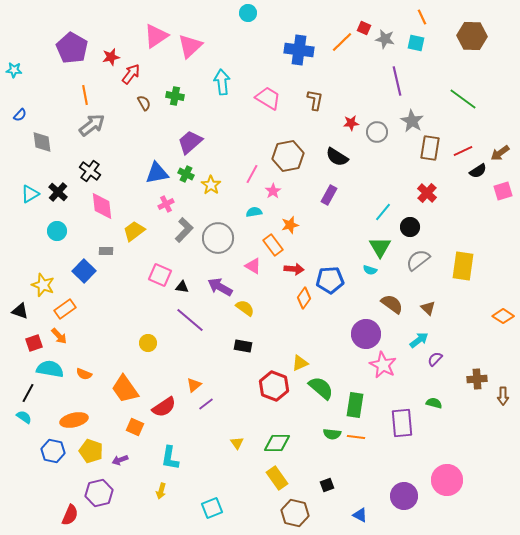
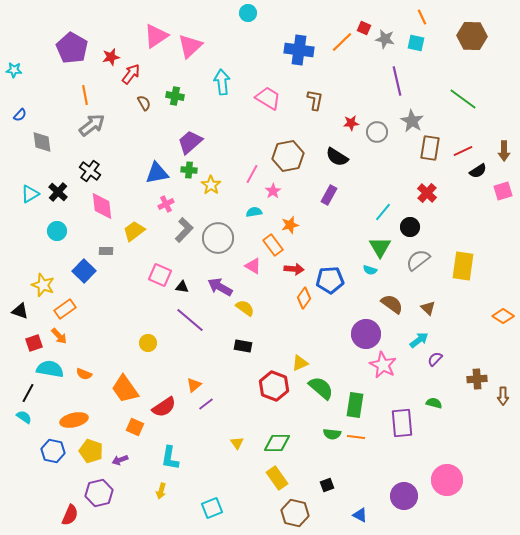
brown arrow at (500, 153): moved 4 px right, 2 px up; rotated 54 degrees counterclockwise
green cross at (186, 174): moved 3 px right, 4 px up; rotated 21 degrees counterclockwise
